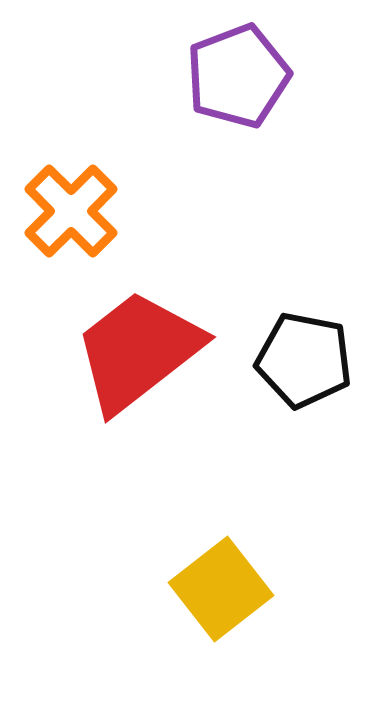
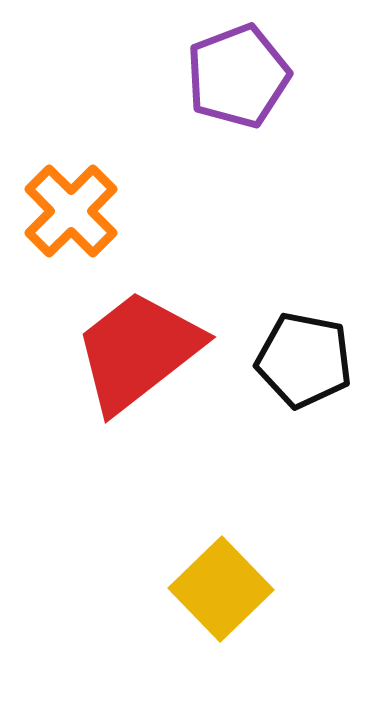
yellow square: rotated 6 degrees counterclockwise
